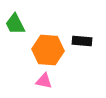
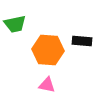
green trapezoid: rotated 75 degrees counterclockwise
pink triangle: moved 3 px right, 4 px down
